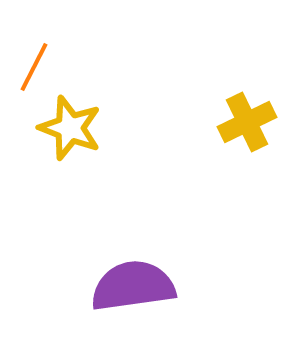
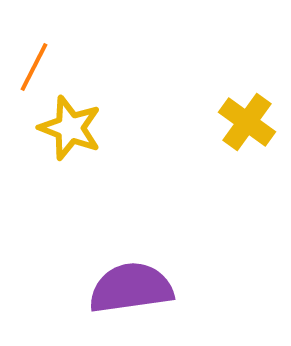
yellow cross: rotated 28 degrees counterclockwise
purple semicircle: moved 2 px left, 2 px down
